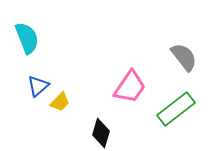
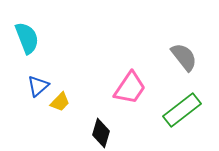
pink trapezoid: moved 1 px down
green rectangle: moved 6 px right, 1 px down
